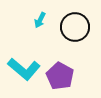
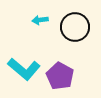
cyan arrow: rotated 56 degrees clockwise
